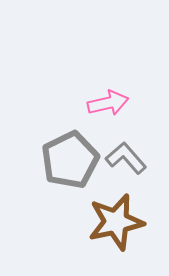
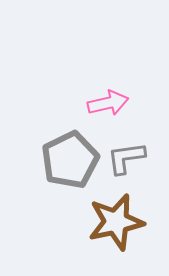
gray L-shape: rotated 57 degrees counterclockwise
